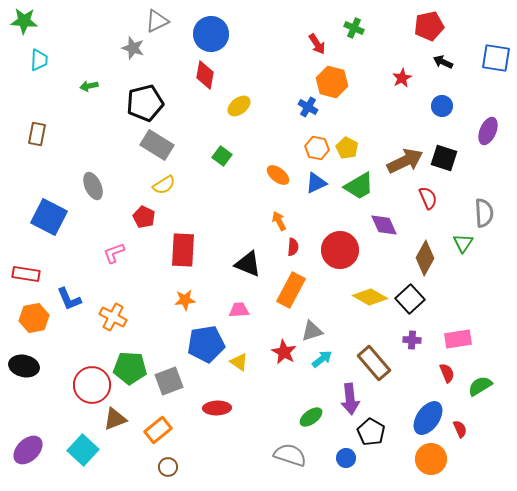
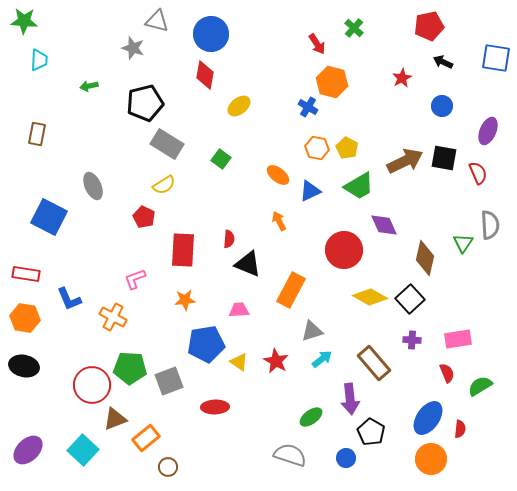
gray triangle at (157, 21): rotated 40 degrees clockwise
green cross at (354, 28): rotated 18 degrees clockwise
gray rectangle at (157, 145): moved 10 px right, 1 px up
green square at (222, 156): moved 1 px left, 3 px down
black square at (444, 158): rotated 8 degrees counterclockwise
blue triangle at (316, 183): moved 6 px left, 8 px down
red semicircle at (428, 198): moved 50 px right, 25 px up
gray semicircle at (484, 213): moved 6 px right, 12 px down
red semicircle at (293, 247): moved 64 px left, 8 px up
red circle at (340, 250): moved 4 px right
pink L-shape at (114, 253): moved 21 px right, 26 px down
brown diamond at (425, 258): rotated 16 degrees counterclockwise
orange hexagon at (34, 318): moved 9 px left; rotated 20 degrees clockwise
red star at (284, 352): moved 8 px left, 9 px down
red ellipse at (217, 408): moved 2 px left, 1 px up
red semicircle at (460, 429): rotated 30 degrees clockwise
orange rectangle at (158, 430): moved 12 px left, 8 px down
